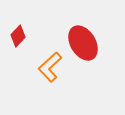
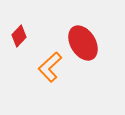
red diamond: moved 1 px right
